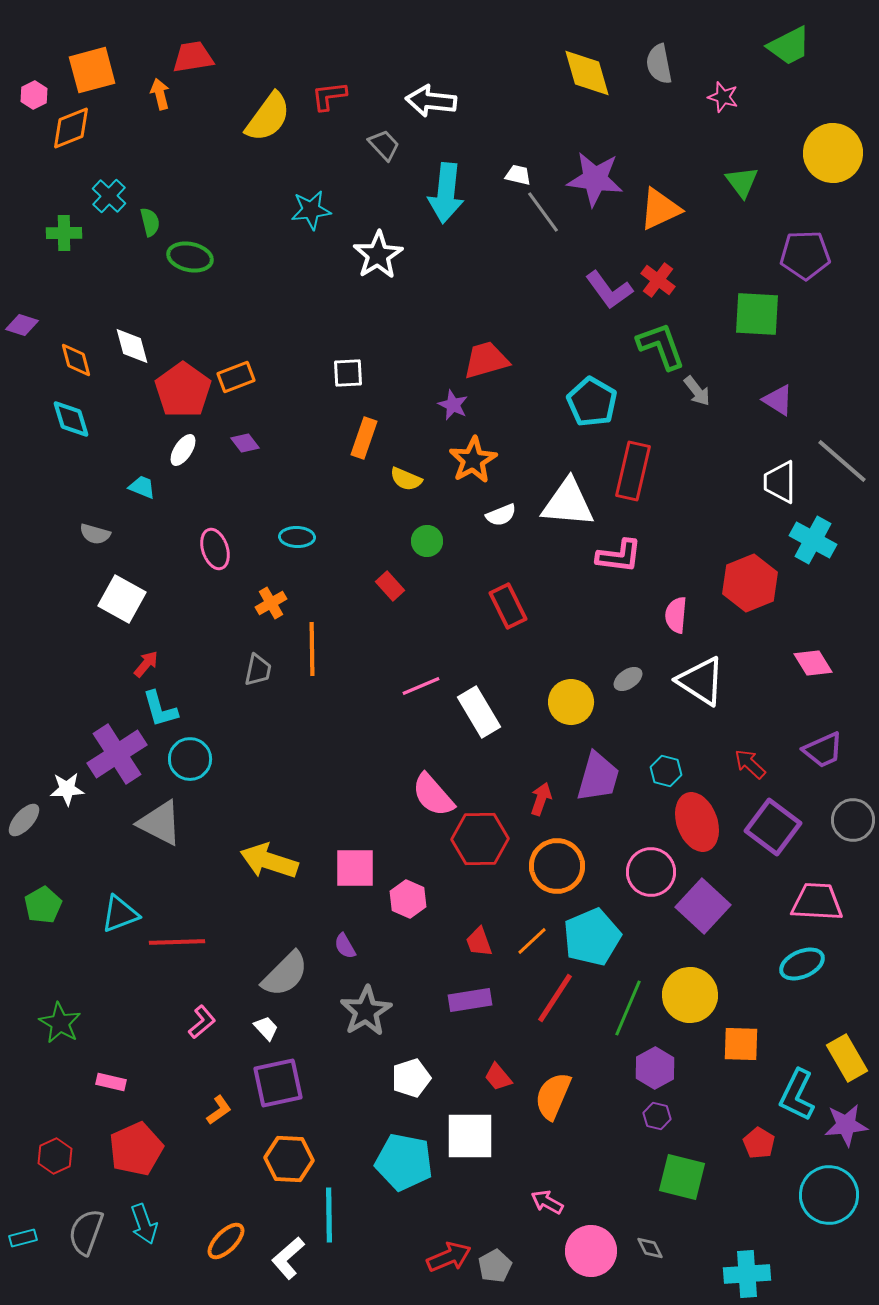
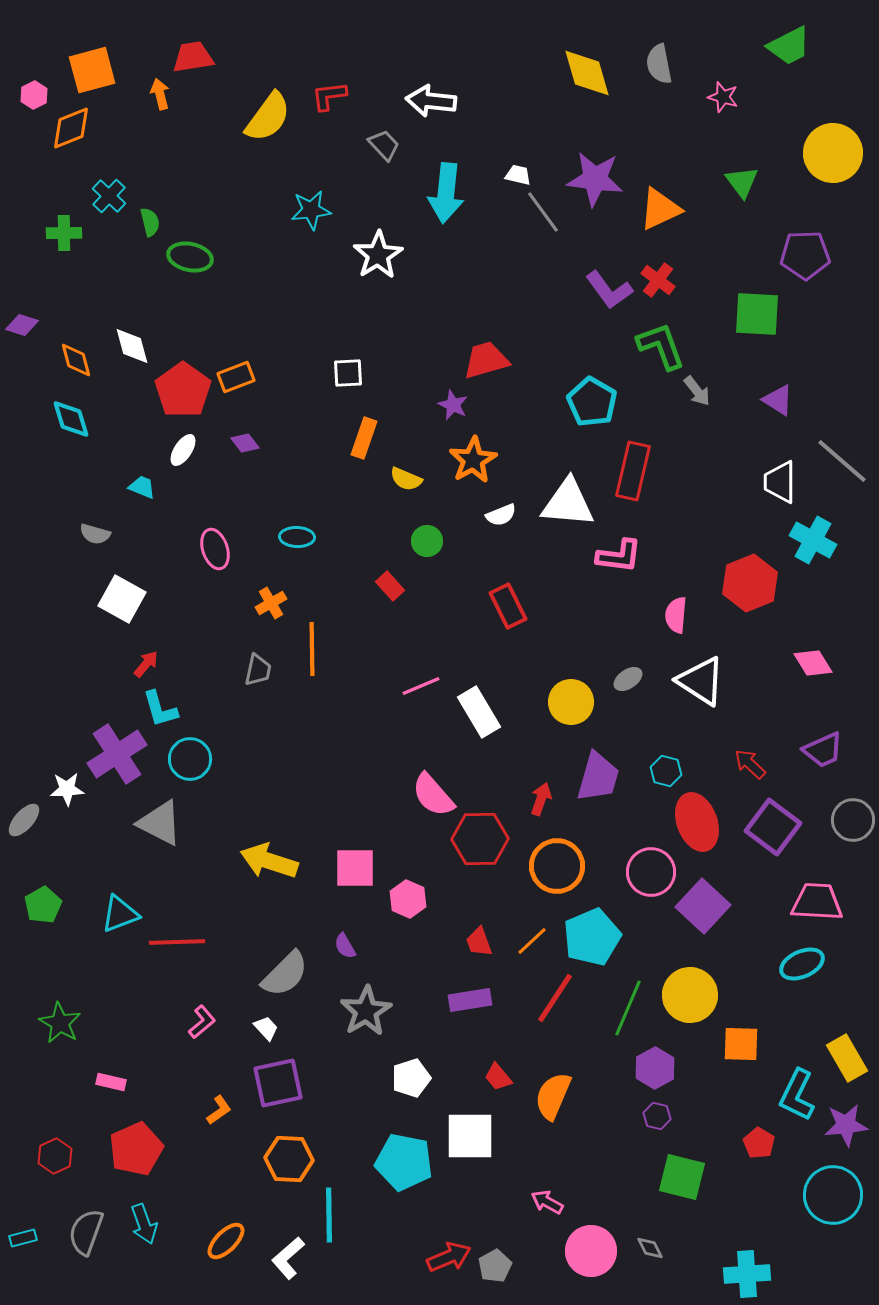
cyan circle at (829, 1195): moved 4 px right
